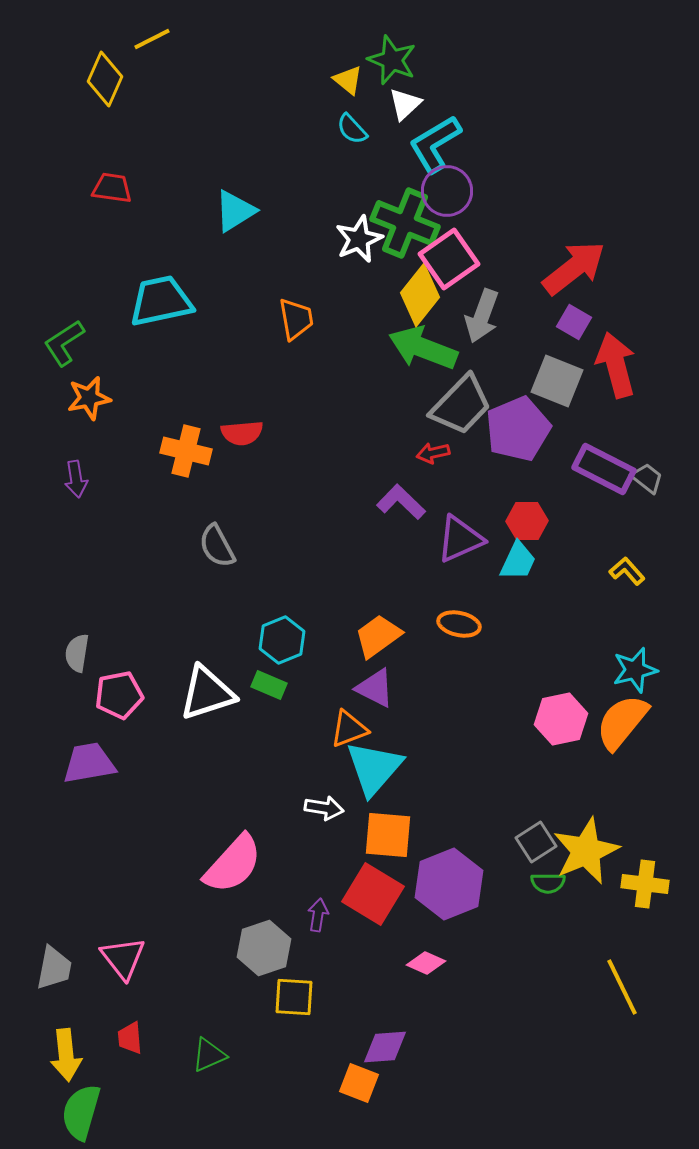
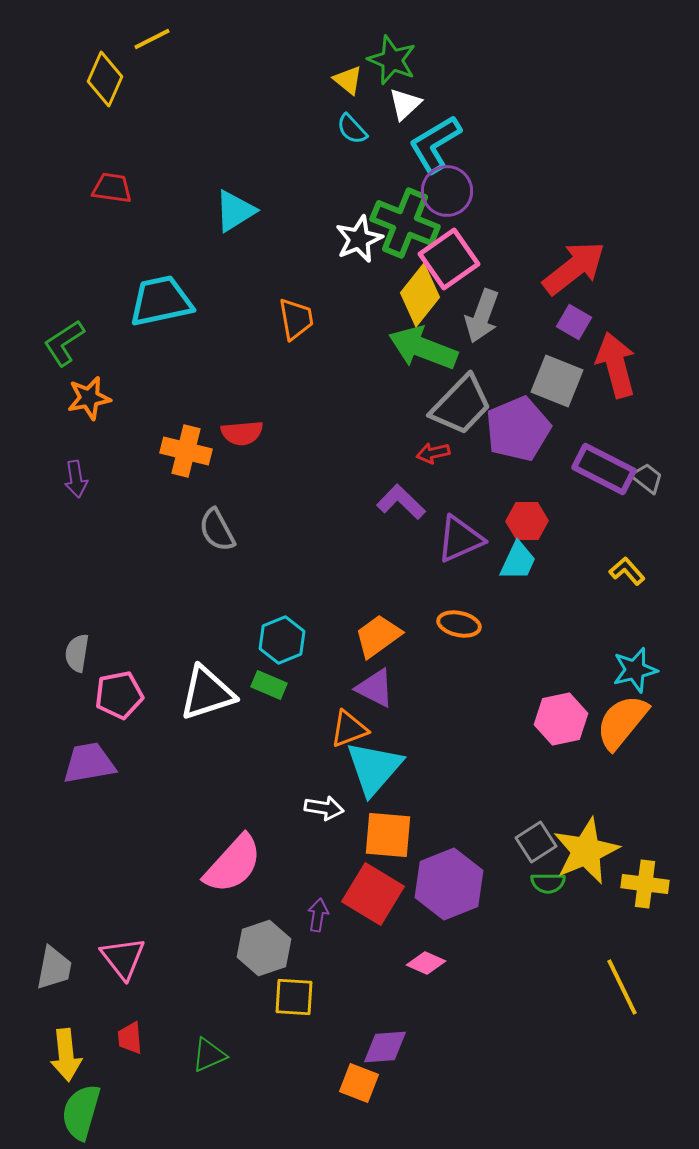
gray semicircle at (217, 546): moved 16 px up
